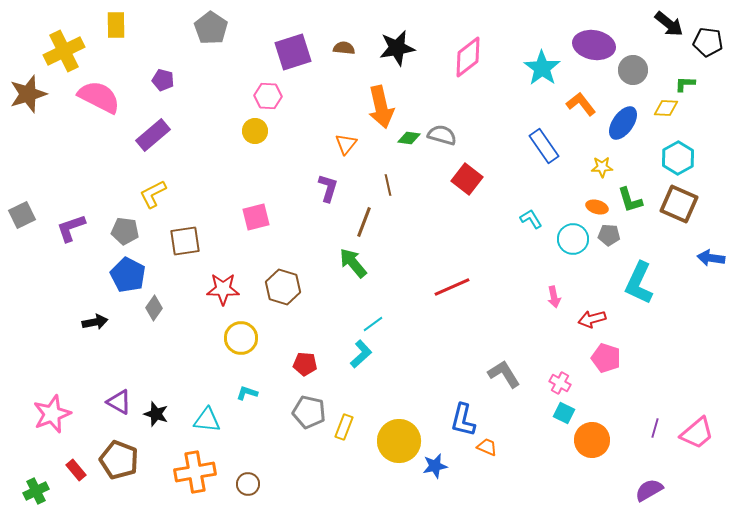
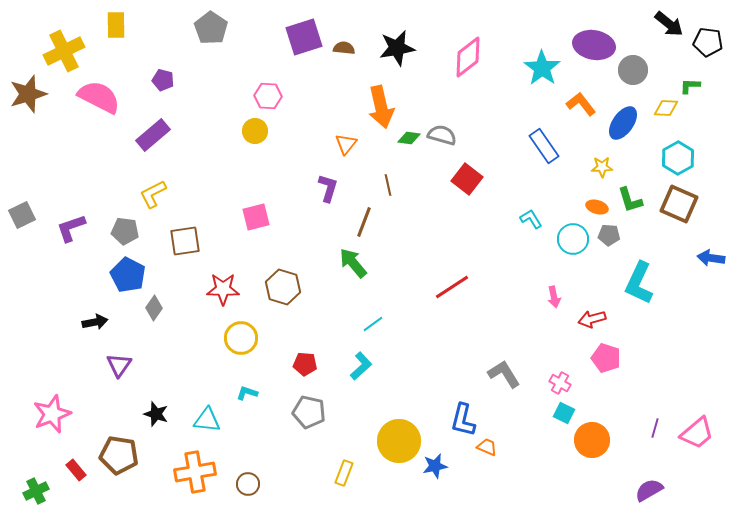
purple square at (293, 52): moved 11 px right, 15 px up
green L-shape at (685, 84): moved 5 px right, 2 px down
red line at (452, 287): rotated 9 degrees counterclockwise
cyan L-shape at (361, 354): moved 12 px down
purple triangle at (119, 402): moved 37 px up; rotated 36 degrees clockwise
yellow rectangle at (344, 427): moved 46 px down
brown pentagon at (119, 460): moved 5 px up; rotated 12 degrees counterclockwise
